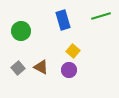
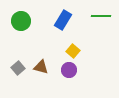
green line: rotated 18 degrees clockwise
blue rectangle: rotated 48 degrees clockwise
green circle: moved 10 px up
brown triangle: rotated 14 degrees counterclockwise
